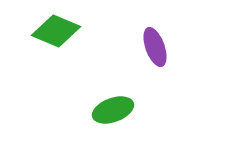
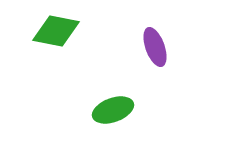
green diamond: rotated 12 degrees counterclockwise
